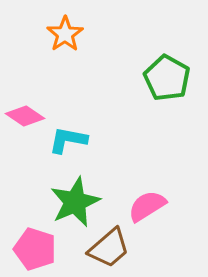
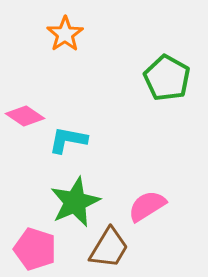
brown trapezoid: rotated 18 degrees counterclockwise
